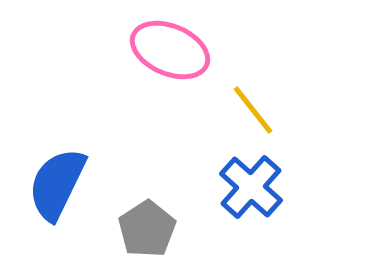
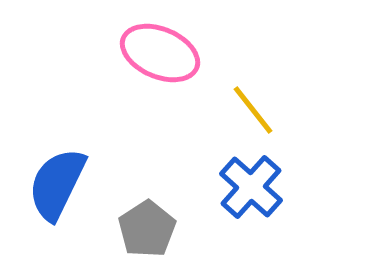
pink ellipse: moved 10 px left, 3 px down
